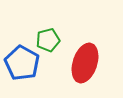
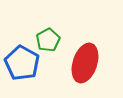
green pentagon: rotated 15 degrees counterclockwise
